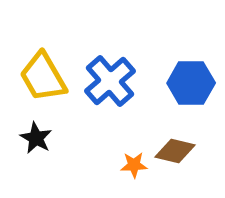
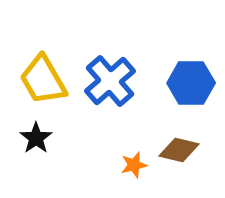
yellow trapezoid: moved 3 px down
black star: rotated 8 degrees clockwise
brown diamond: moved 4 px right, 1 px up
orange star: rotated 12 degrees counterclockwise
